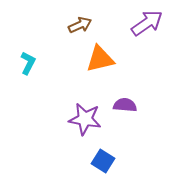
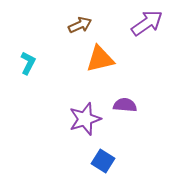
purple star: rotated 28 degrees counterclockwise
